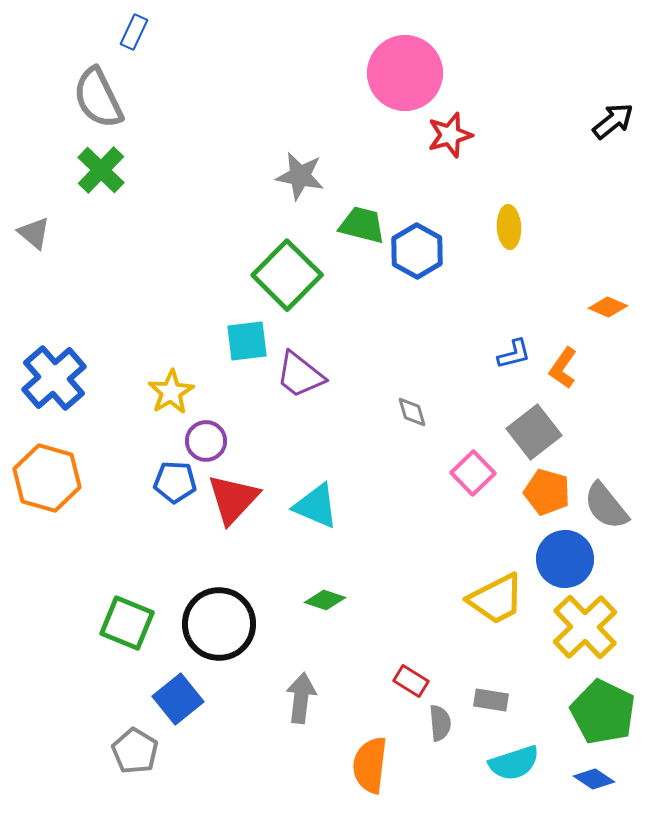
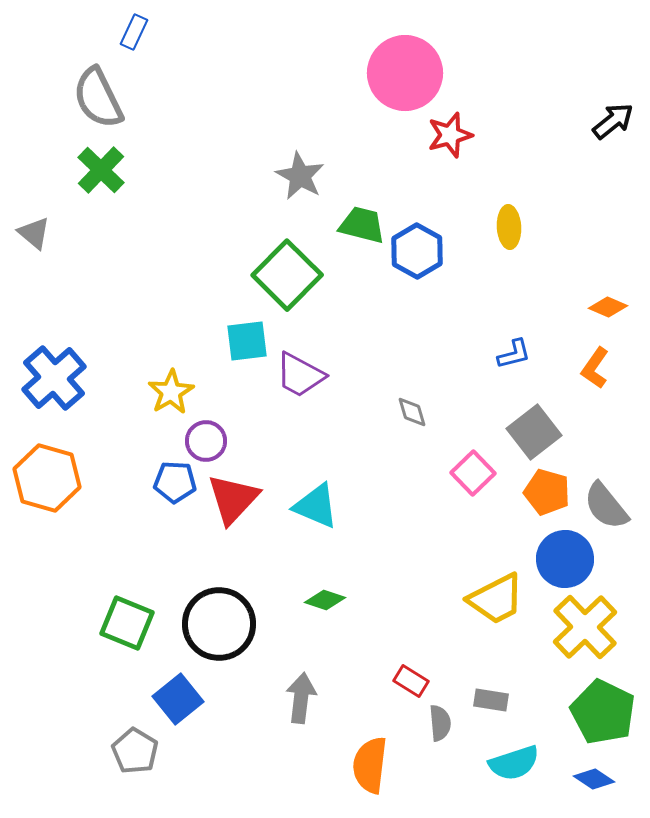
gray star at (300, 176): rotated 18 degrees clockwise
orange L-shape at (563, 368): moved 32 px right
purple trapezoid at (300, 375): rotated 10 degrees counterclockwise
